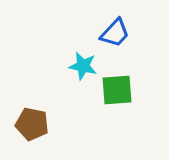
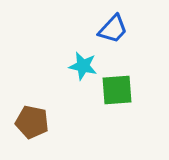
blue trapezoid: moved 2 px left, 4 px up
brown pentagon: moved 2 px up
